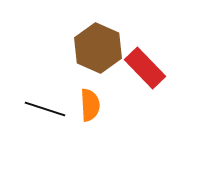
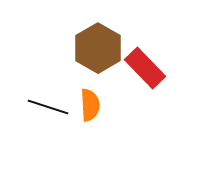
brown hexagon: rotated 6 degrees clockwise
black line: moved 3 px right, 2 px up
